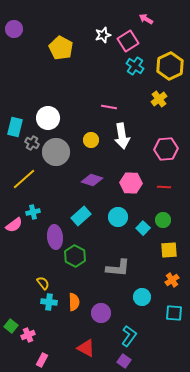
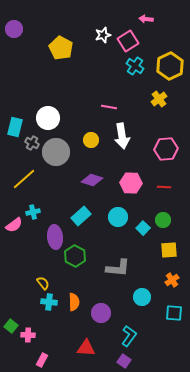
pink arrow at (146, 19): rotated 24 degrees counterclockwise
pink cross at (28, 335): rotated 24 degrees clockwise
red triangle at (86, 348): rotated 24 degrees counterclockwise
